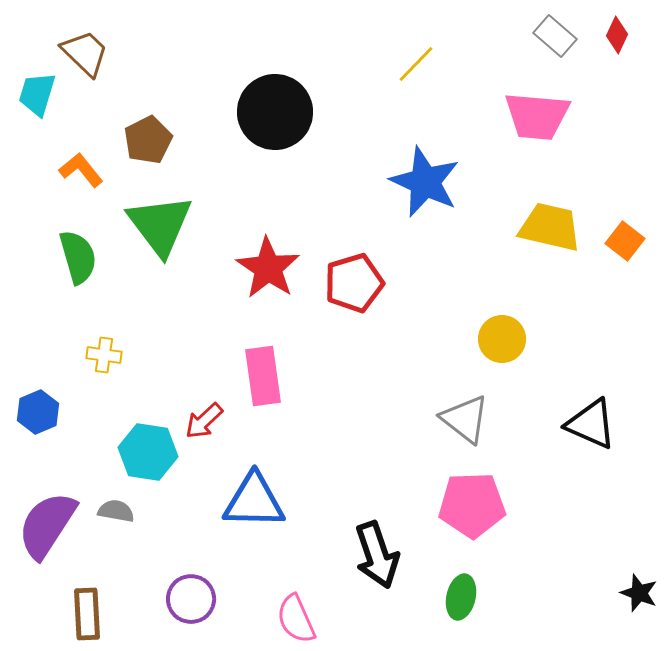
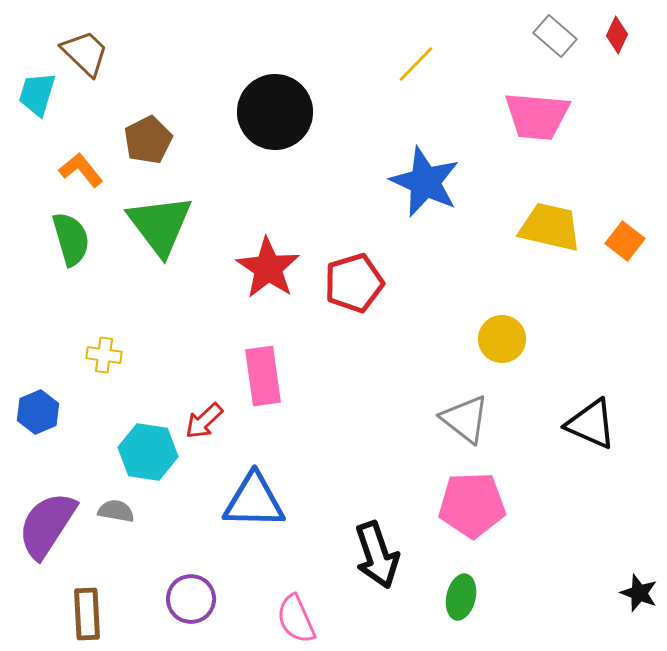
green semicircle: moved 7 px left, 18 px up
